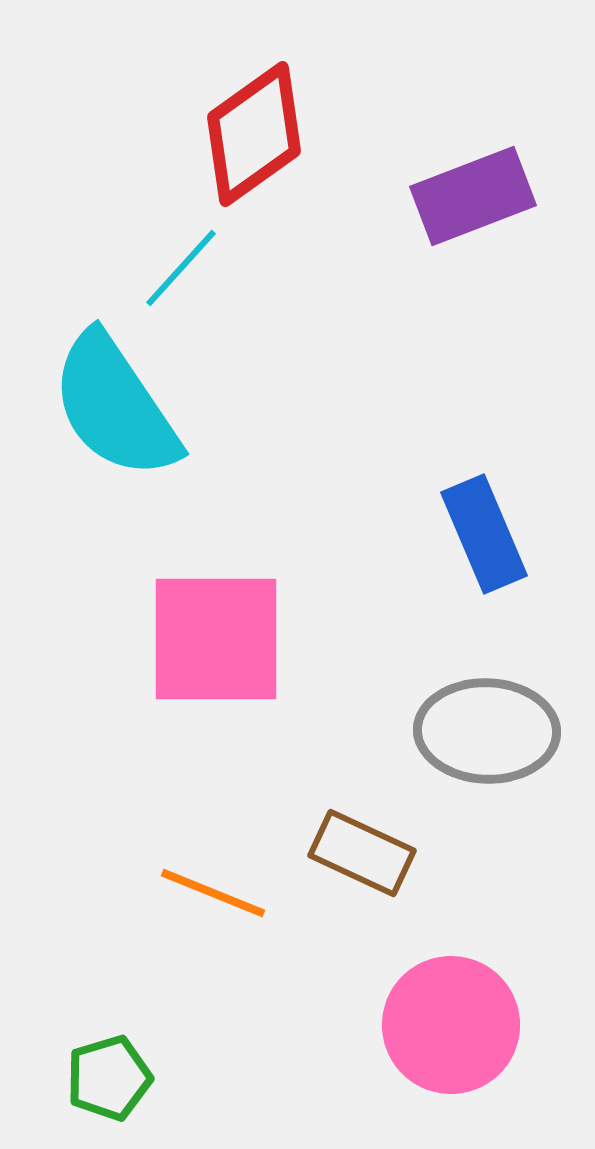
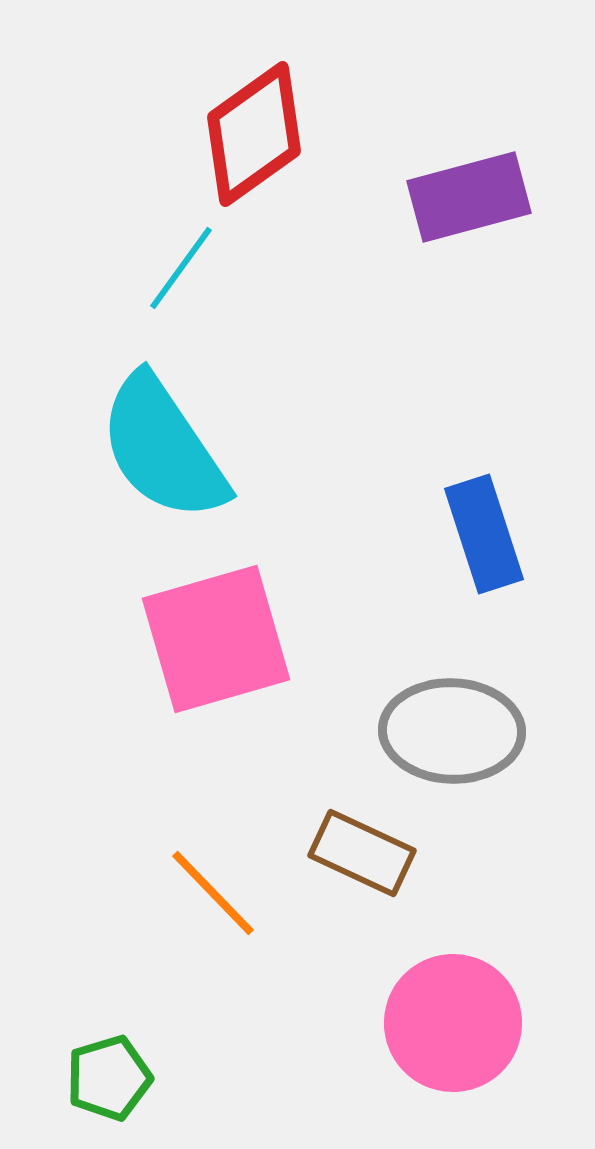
purple rectangle: moved 4 px left, 1 px down; rotated 6 degrees clockwise
cyan line: rotated 6 degrees counterclockwise
cyan semicircle: moved 48 px right, 42 px down
blue rectangle: rotated 5 degrees clockwise
pink square: rotated 16 degrees counterclockwise
gray ellipse: moved 35 px left
orange line: rotated 24 degrees clockwise
pink circle: moved 2 px right, 2 px up
